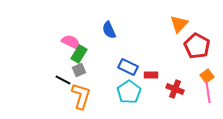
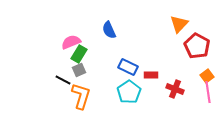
pink semicircle: rotated 48 degrees counterclockwise
